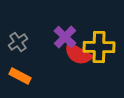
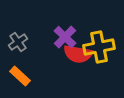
yellow cross: rotated 12 degrees counterclockwise
red semicircle: rotated 20 degrees counterclockwise
orange rectangle: rotated 15 degrees clockwise
